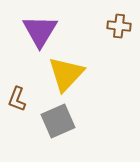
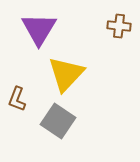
purple triangle: moved 1 px left, 2 px up
gray square: rotated 32 degrees counterclockwise
